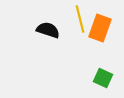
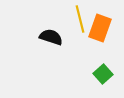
black semicircle: moved 3 px right, 7 px down
green square: moved 4 px up; rotated 24 degrees clockwise
